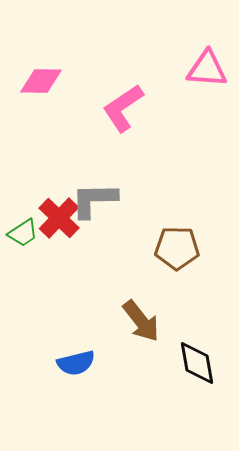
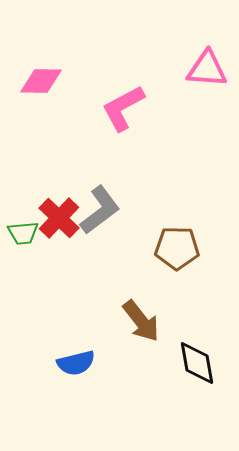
pink L-shape: rotated 6 degrees clockwise
gray L-shape: moved 6 px right, 10 px down; rotated 144 degrees clockwise
green trapezoid: rotated 28 degrees clockwise
